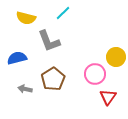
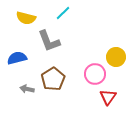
gray arrow: moved 2 px right
